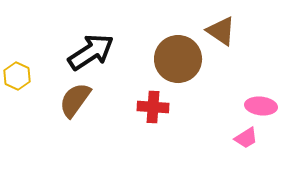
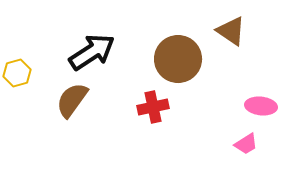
brown triangle: moved 10 px right
black arrow: moved 1 px right
yellow hexagon: moved 3 px up; rotated 20 degrees clockwise
brown semicircle: moved 3 px left
red cross: rotated 16 degrees counterclockwise
pink trapezoid: moved 6 px down
